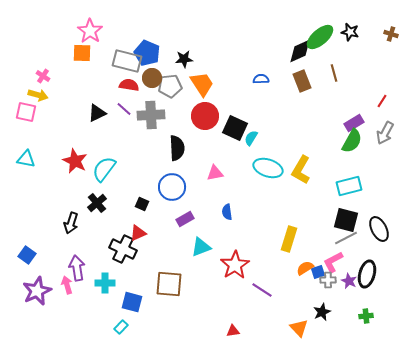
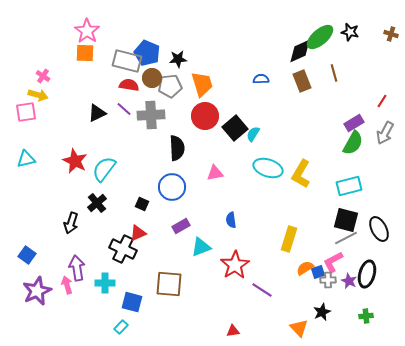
pink star at (90, 31): moved 3 px left
orange square at (82, 53): moved 3 px right
black star at (184, 59): moved 6 px left
orange trapezoid at (202, 84): rotated 16 degrees clockwise
pink square at (26, 112): rotated 20 degrees counterclockwise
black square at (235, 128): rotated 25 degrees clockwise
cyan semicircle at (251, 138): moved 2 px right, 4 px up
green semicircle at (352, 141): moved 1 px right, 2 px down
cyan triangle at (26, 159): rotated 24 degrees counterclockwise
yellow L-shape at (301, 170): moved 4 px down
blue semicircle at (227, 212): moved 4 px right, 8 px down
purple rectangle at (185, 219): moved 4 px left, 7 px down
